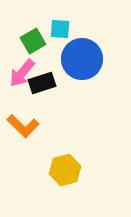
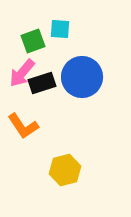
green square: rotated 10 degrees clockwise
blue circle: moved 18 px down
orange L-shape: rotated 12 degrees clockwise
